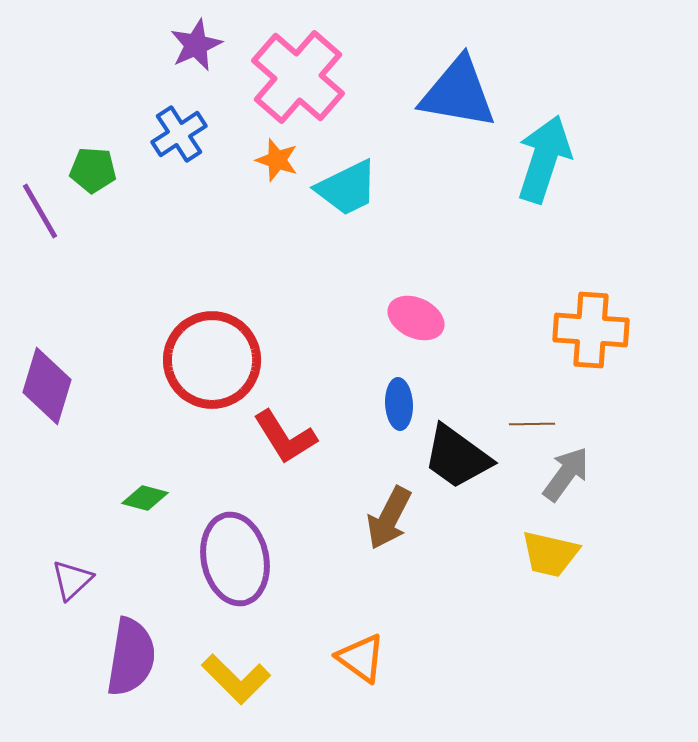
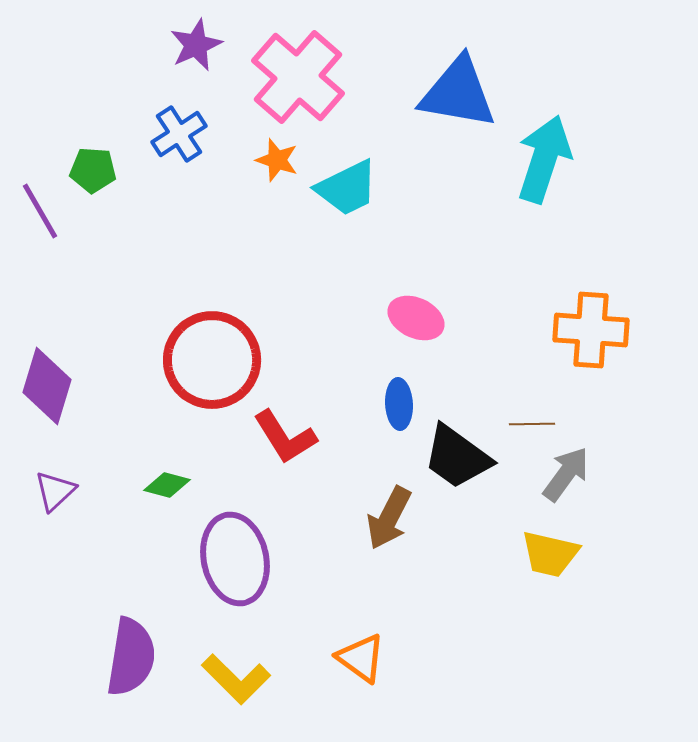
green diamond: moved 22 px right, 13 px up
purple triangle: moved 17 px left, 89 px up
